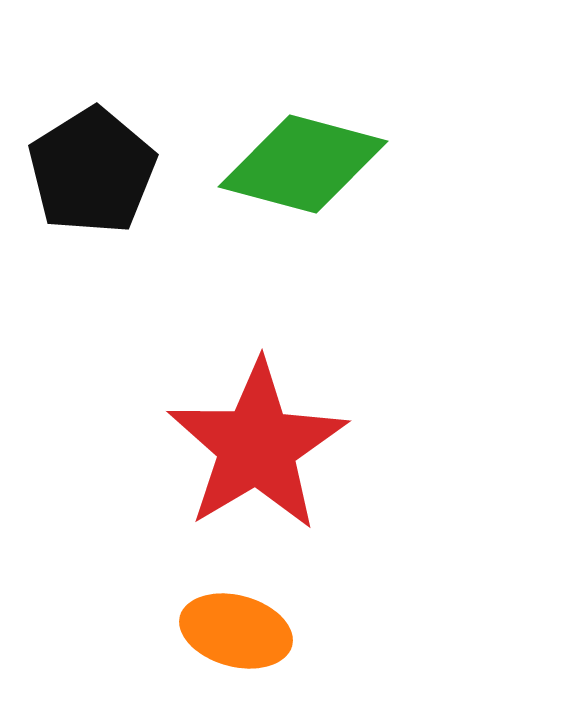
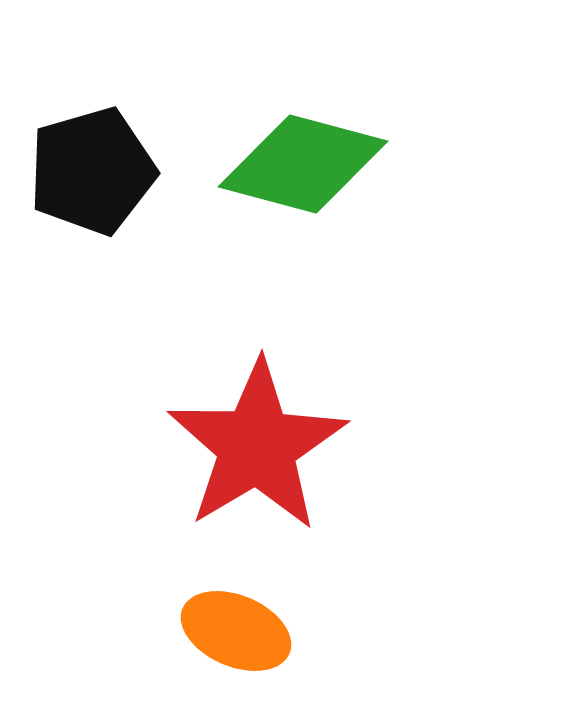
black pentagon: rotated 16 degrees clockwise
orange ellipse: rotated 8 degrees clockwise
